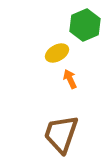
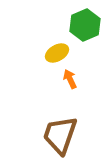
brown trapezoid: moved 1 px left, 1 px down
